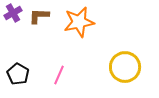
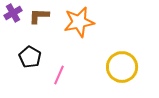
yellow circle: moved 3 px left
black pentagon: moved 12 px right, 17 px up
